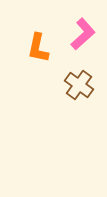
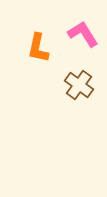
pink L-shape: rotated 80 degrees counterclockwise
